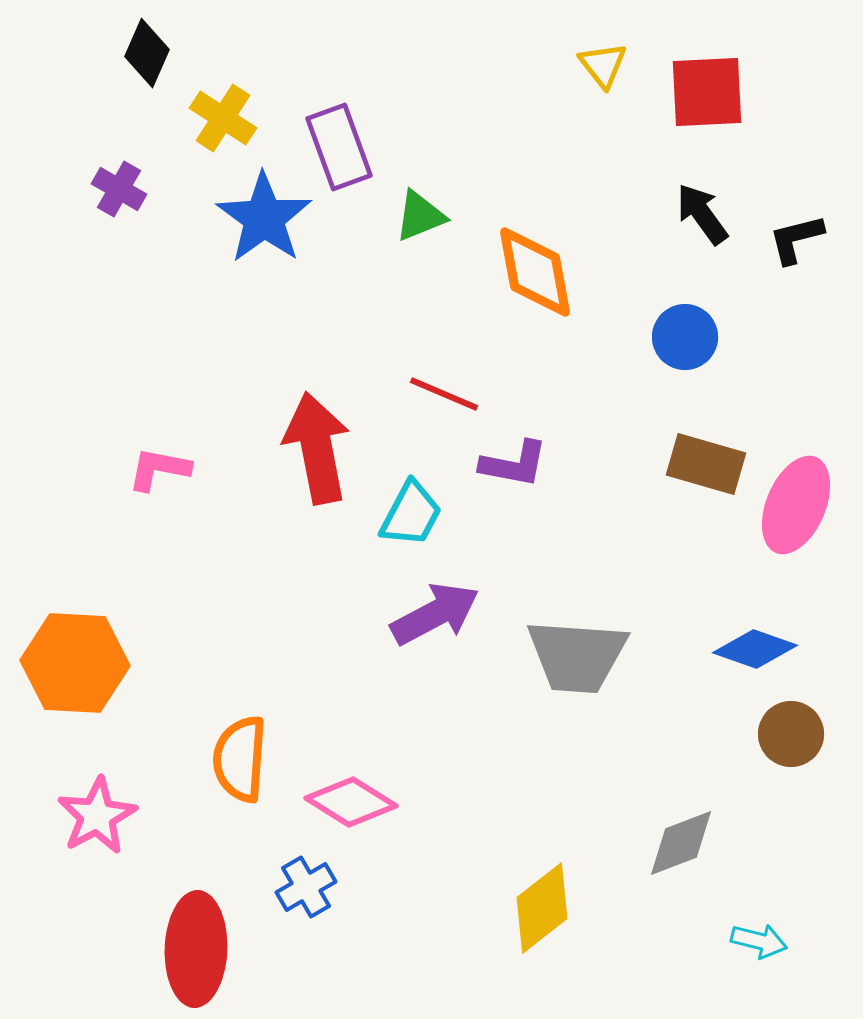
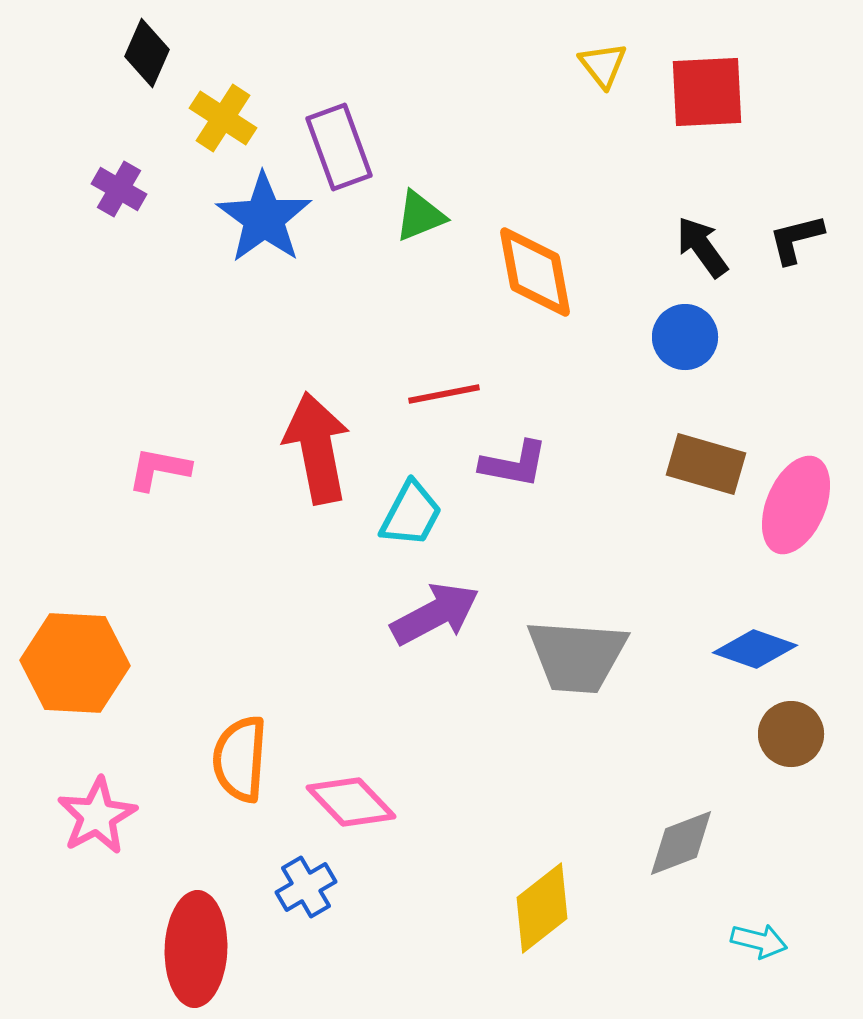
black arrow: moved 33 px down
red line: rotated 34 degrees counterclockwise
pink diamond: rotated 14 degrees clockwise
